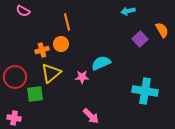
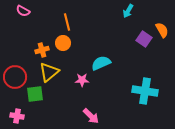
cyan arrow: rotated 48 degrees counterclockwise
purple square: moved 4 px right; rotated 14 degrees counterclockwise
orange circle: moved 2 px right, 1 px up
yellow triangle: moved 2 px left, 1 px up
pink star: moved 3 px down
pink cross: moved 3 px right, 2 px up
